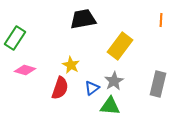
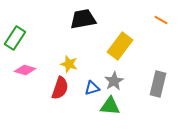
orange line: rotated 64 degrees counterclockwise
yellow star: moved 2 px left, 1 px up; rotated 12 degrees counterclockwise
blue triangle: rotated 21 degrees clockwise
